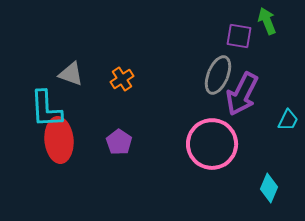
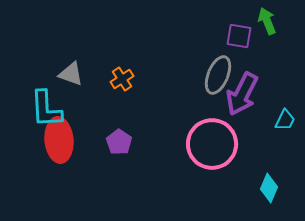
cyan trapezoid: moved 3 px left
